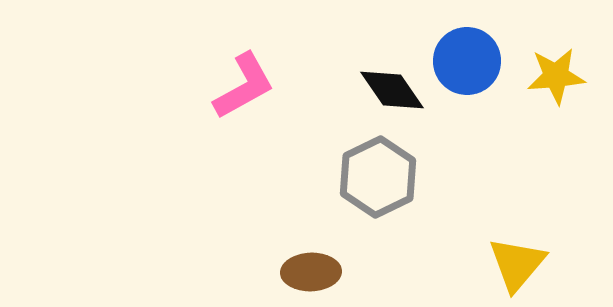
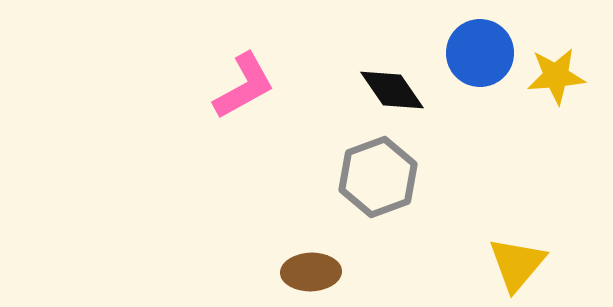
blue circle: moved 13 px right, 8 px up
gray hexagon: rotated 6 degrees clockwise
